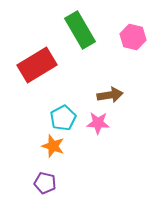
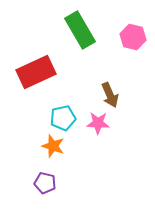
red rectangle: moved 1 px left, 7 px down; rotated 6 degrees clockwise
brown arrow: rotated 75 degrees clockwise
cyan pentagon: rotated 15 degrees clockwise
